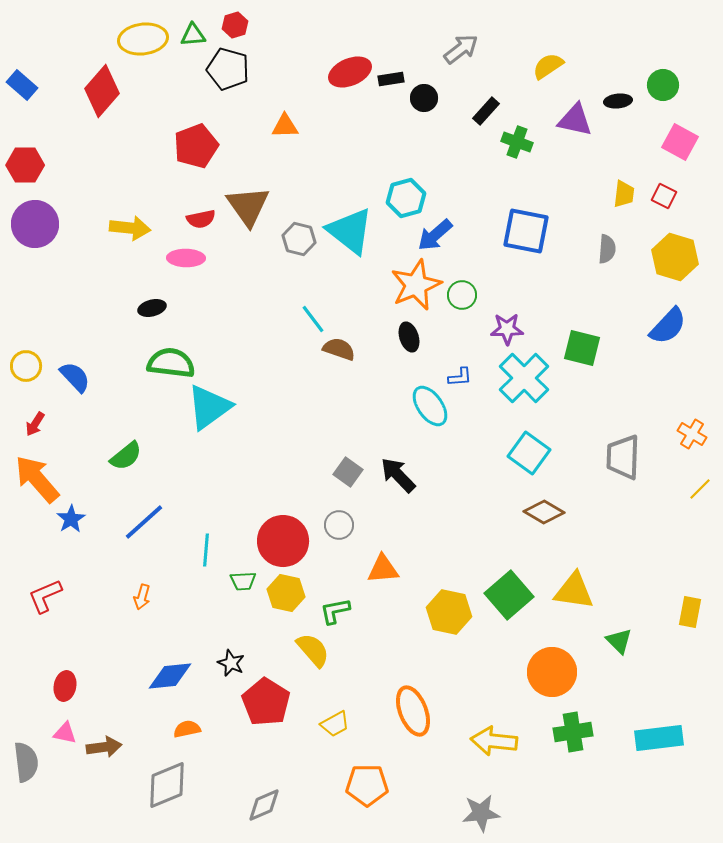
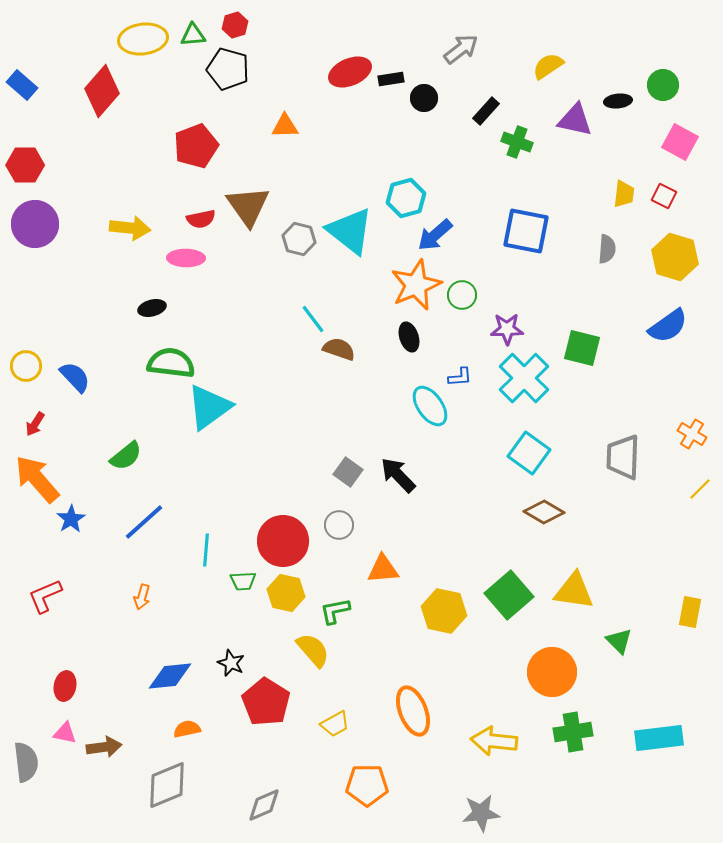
blue semicircle at (668, 326): rotated 12 degrees clockwise
yellow hexagon at (449, 612): moved 5 px left, 1 px up
